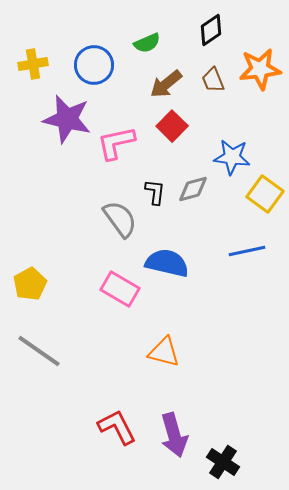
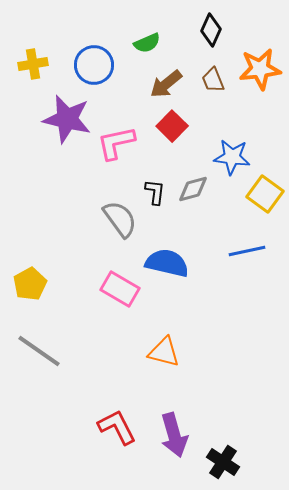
black diamond: rotated 32 degrees counterclockwise
